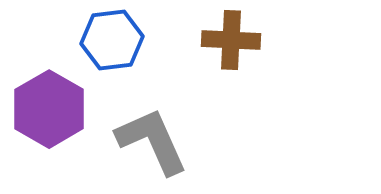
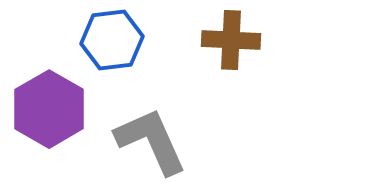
gray L-shape: moved 1 px left
